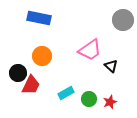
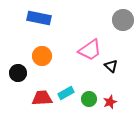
red trapezoid: moved 11 px right, 13 px down; rotated 120 degrees counterclockwise
